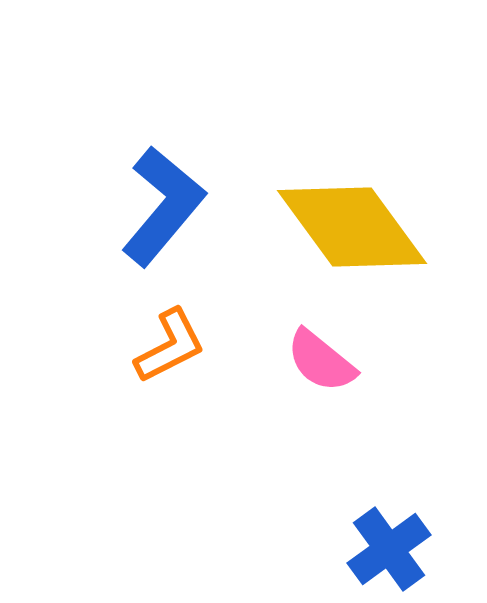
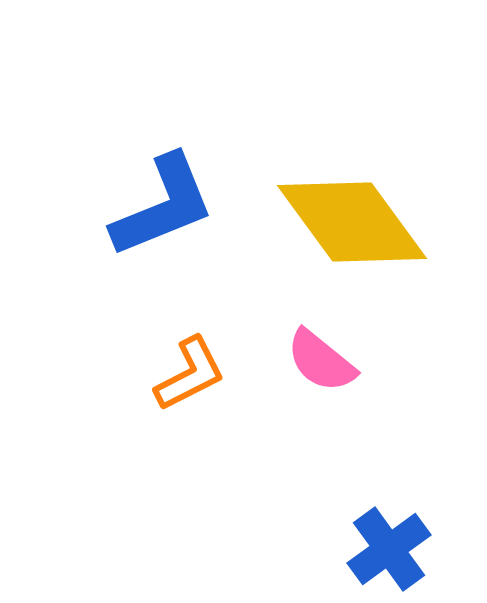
blue L-shape: rotated 28 degrees clockwise
yellow diamond: moved 5 px up
orange L-shape: moved 20 px right, 28 px down
